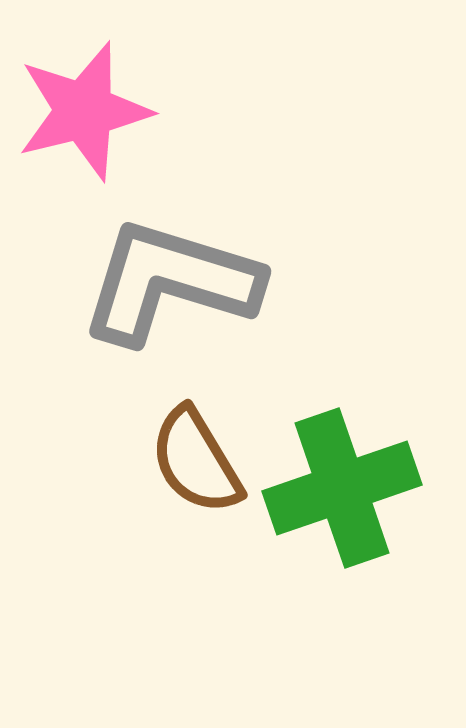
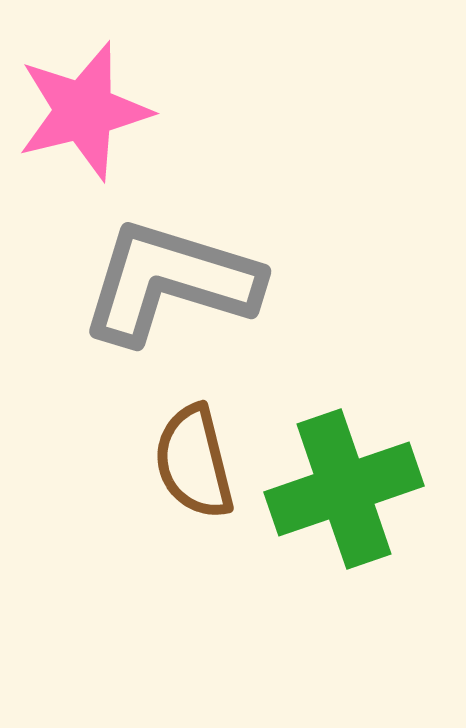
brown semicircle: moved 2 px left, 1 px down; rotated 17 degrees clockwise
green cross: moved 2 px right, 1 px down
